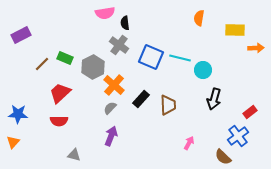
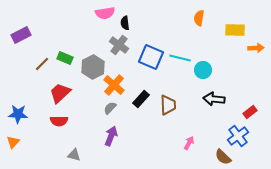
black arrow: rotated 80 degrees clockwise
